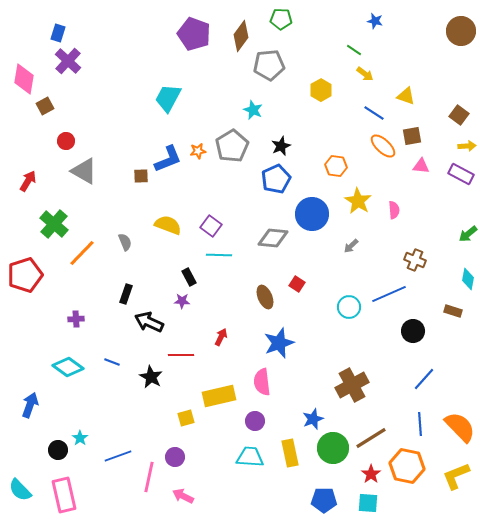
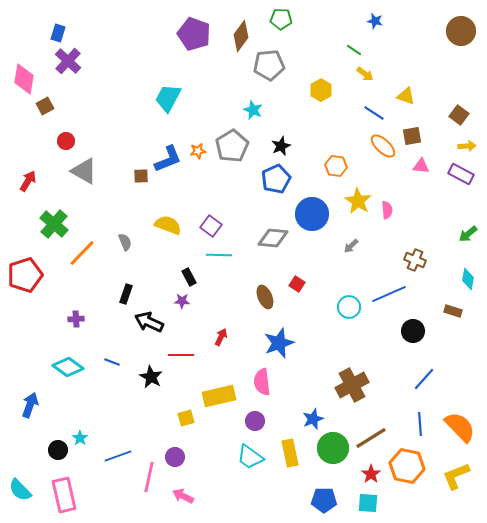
pink semicircle at (394, 210): moved 7 px left
cyan trapezoid at (250, 457): rotated 148 degrees counterclockwise
